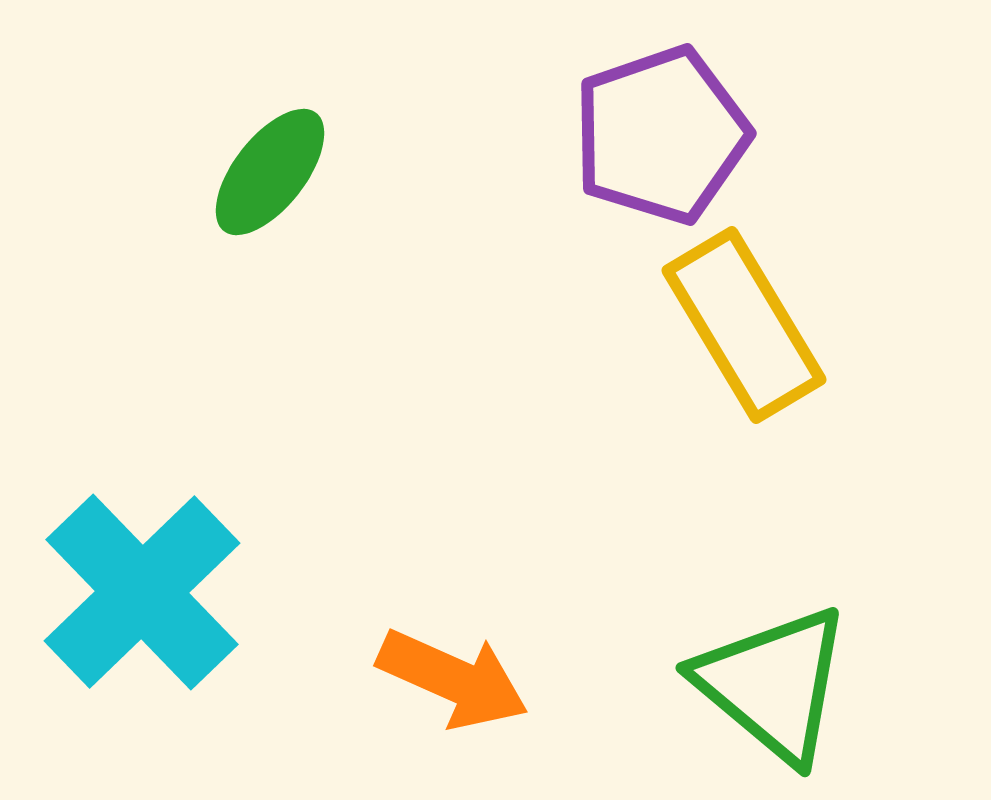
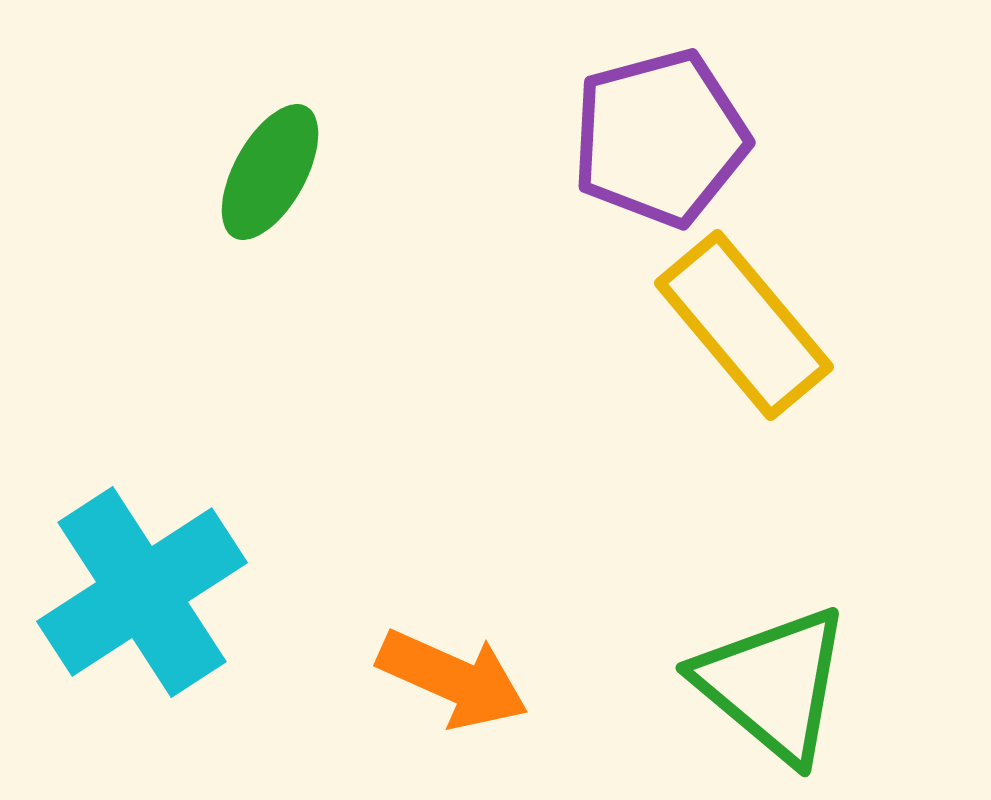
purple pentagon: moved 1 px left, 3 px down; rotated 4 degrees clockwise
green ellipse: rotated 9 degrees counterclockwise
yellow rectangle: rotated 9 degrees counterclockwise
cyan cross: rotated 11 degrees clockwise
